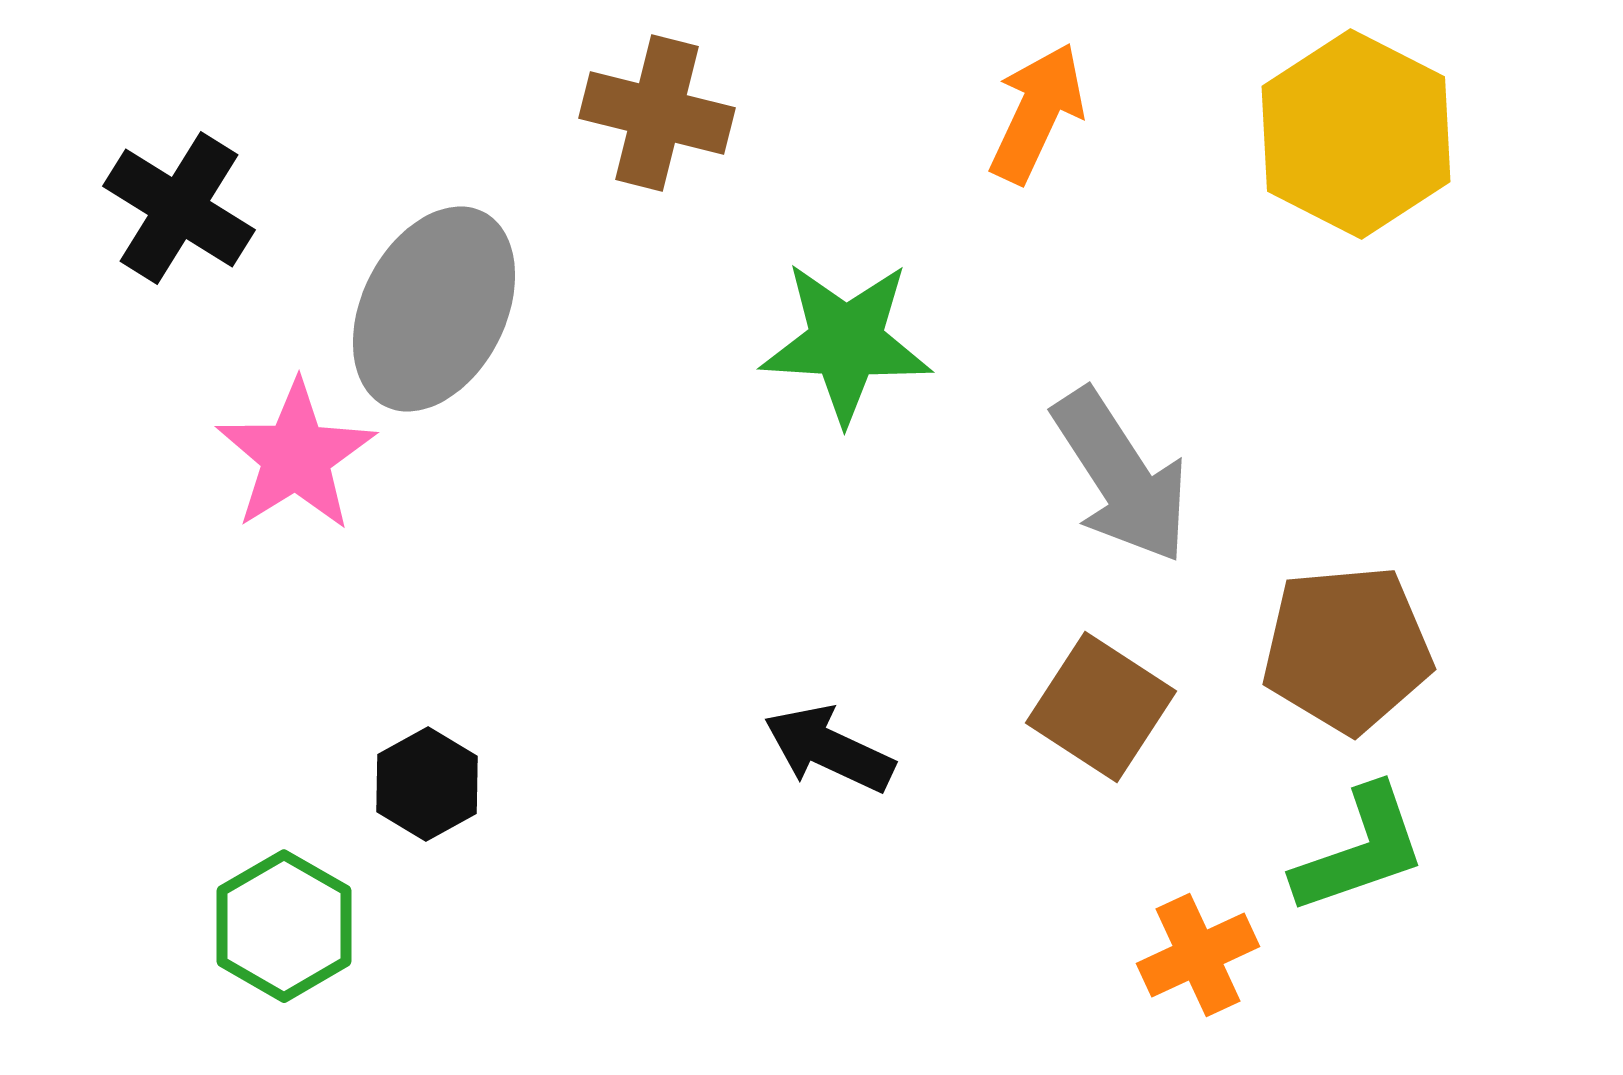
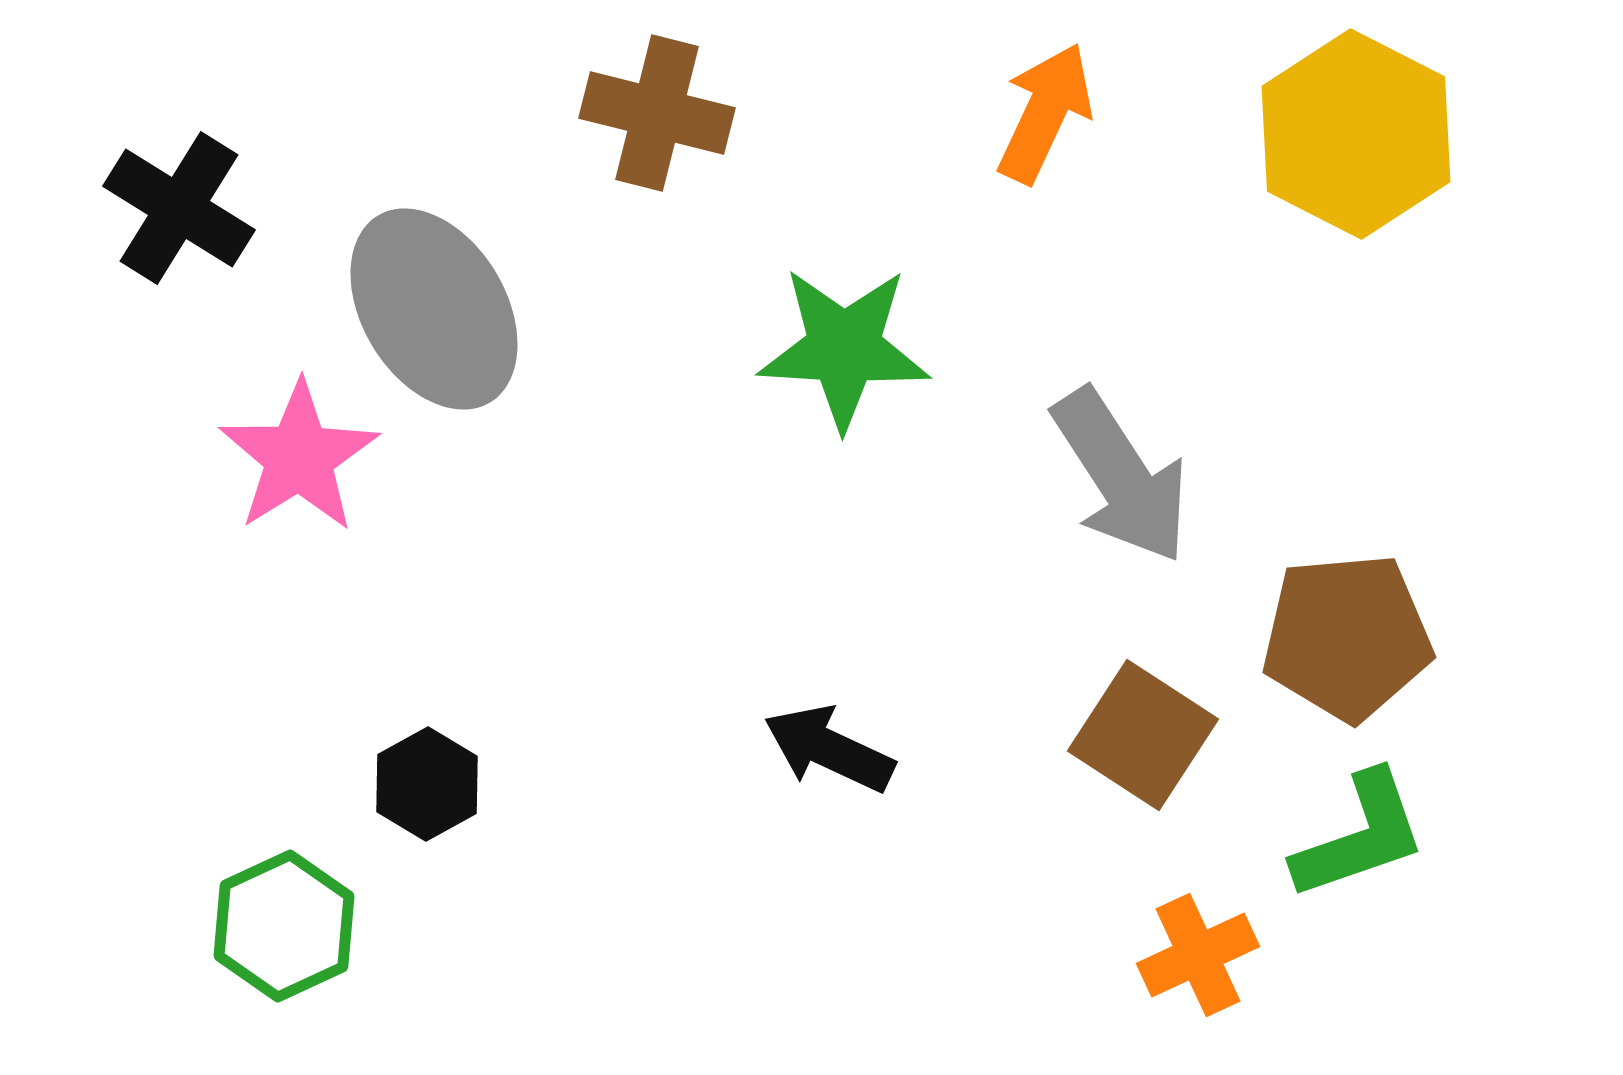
orange arrow: moved 8 px right
gray ellipse: rotated 58 degrees counterclockwise
green star: moved 2 px left, 6 px down
pink star: moved 3 px right, 1 px down
brown pentagon: moved 12 px up
brown square: moved 42 px right, 28 px down
green L-shape: moved 14 px up
green hexagon: rotated 5 degrees clockwise
